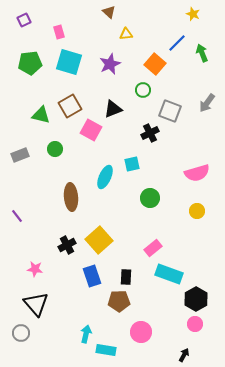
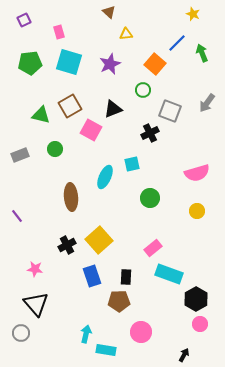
pink circle at (195, 324): moved 5 px right
